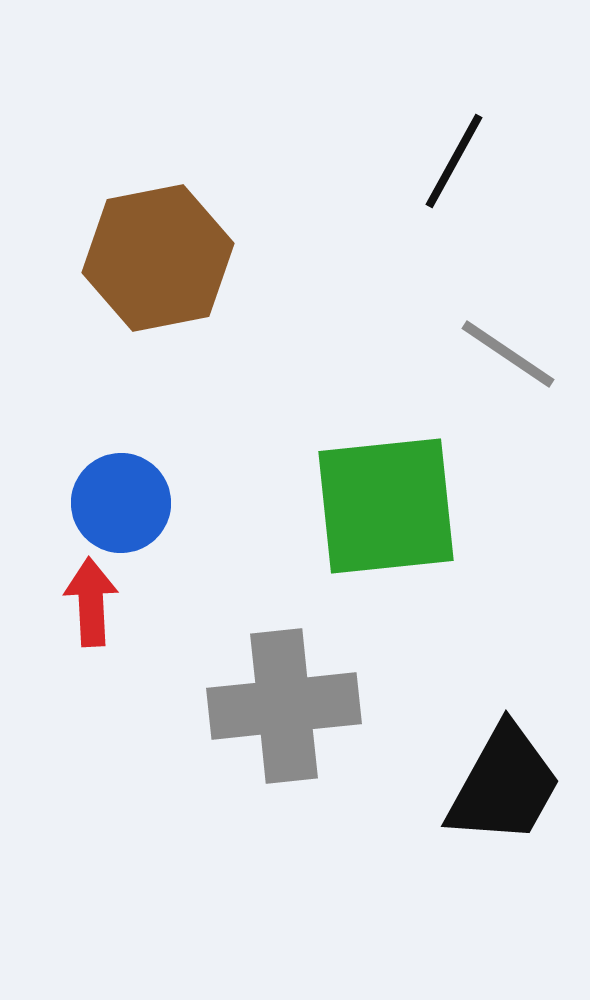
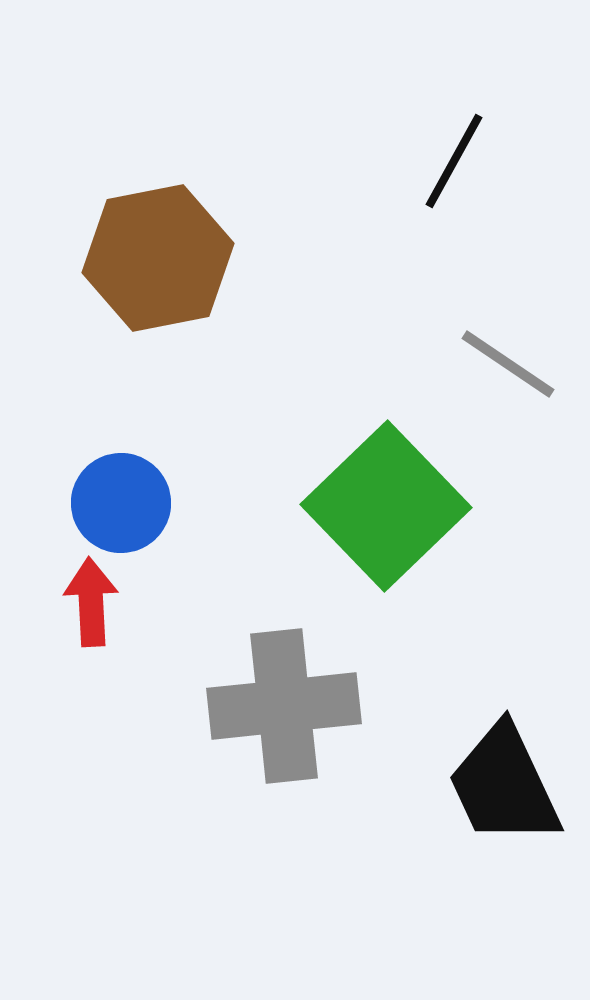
gray line: moved 10 px down
green square: rotated 38 degrees counterclockwise
black trapezoid: rotated 126 degrees clockwise
